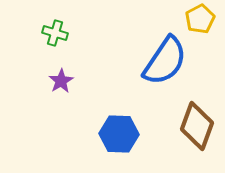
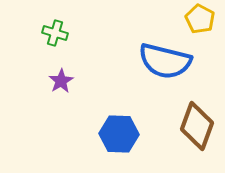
yellow pentagon: rotated 16 degrees counterclockwise
blue semicircle: rotated 70 degrees clockwise
